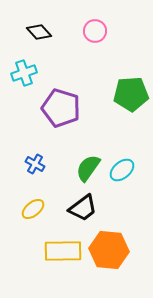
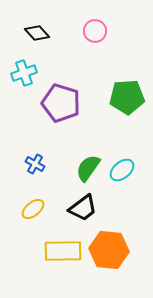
black diamond: moved 2 px left, 1 px down
green pentagon: moved 4 px left, 3 px down
purple pentagon: moved 5 px up
